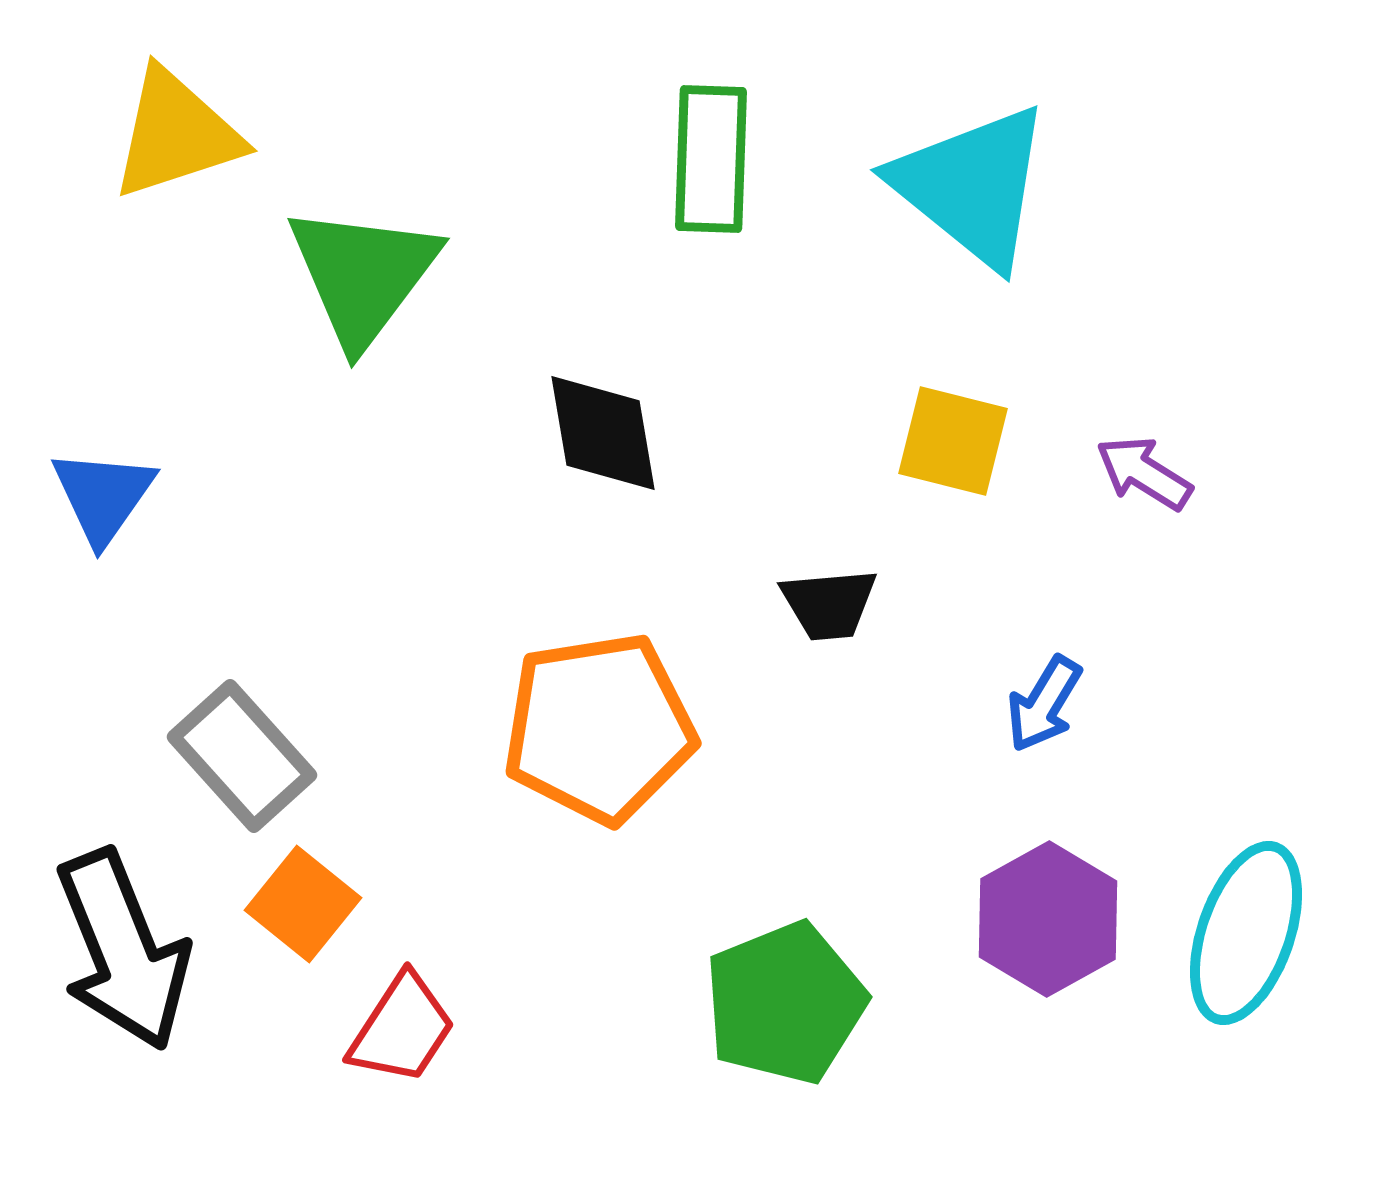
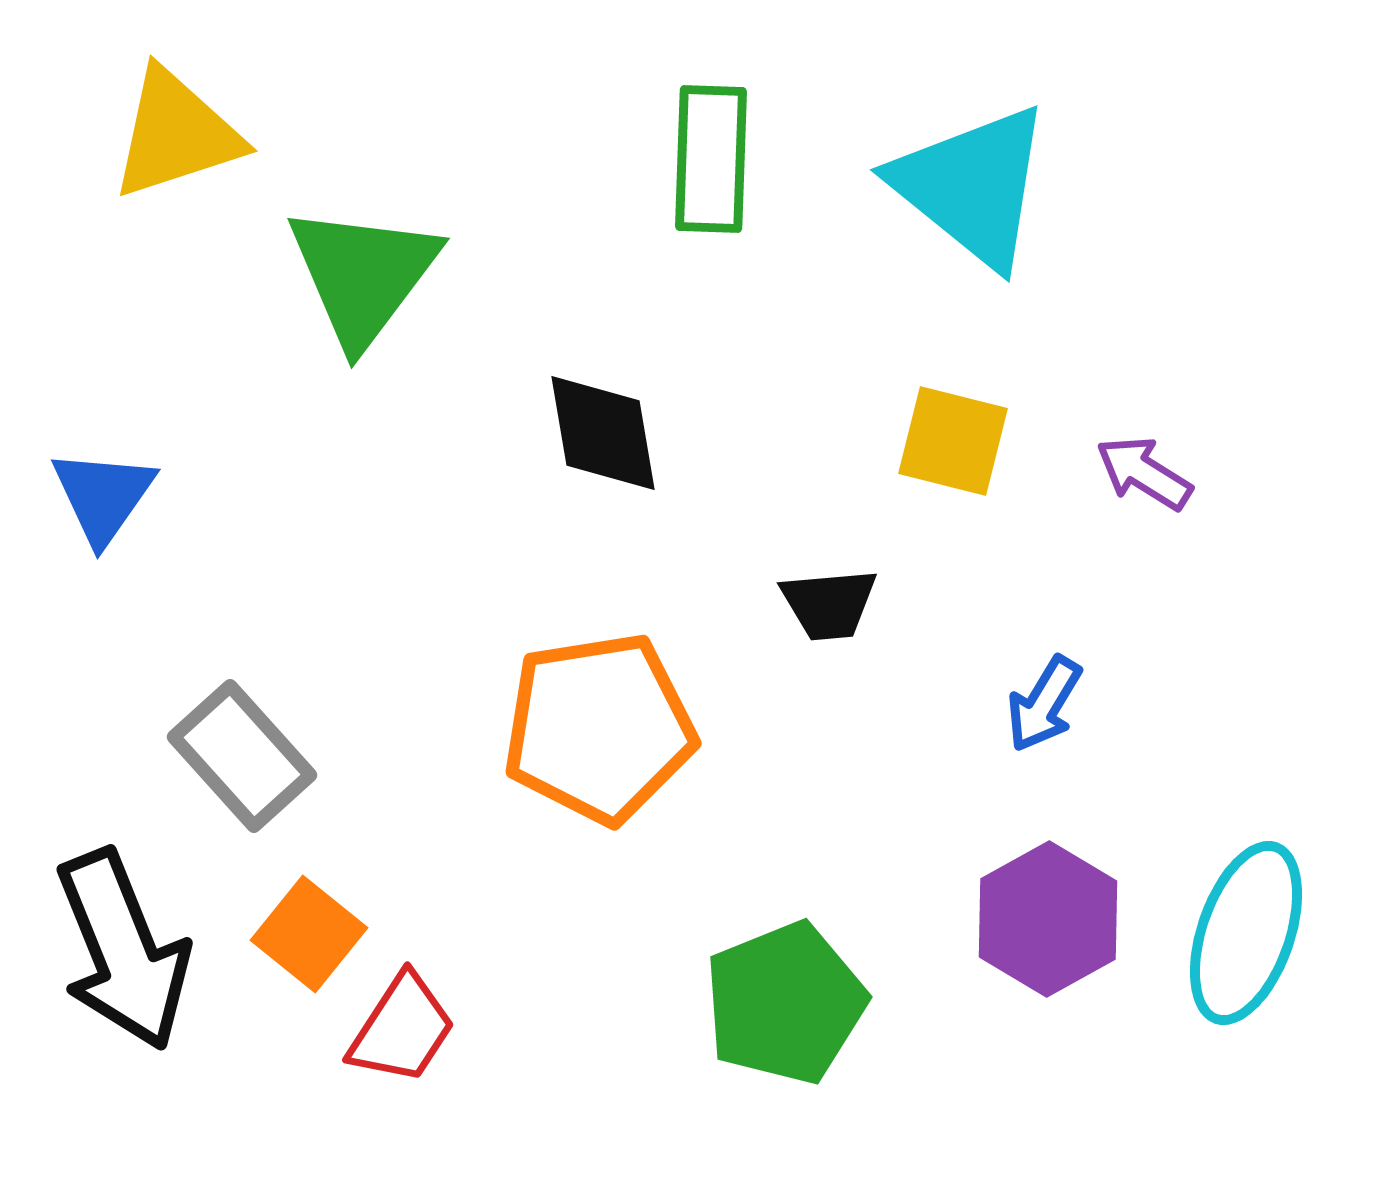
orange square: moved 6 px right, 30 px down
